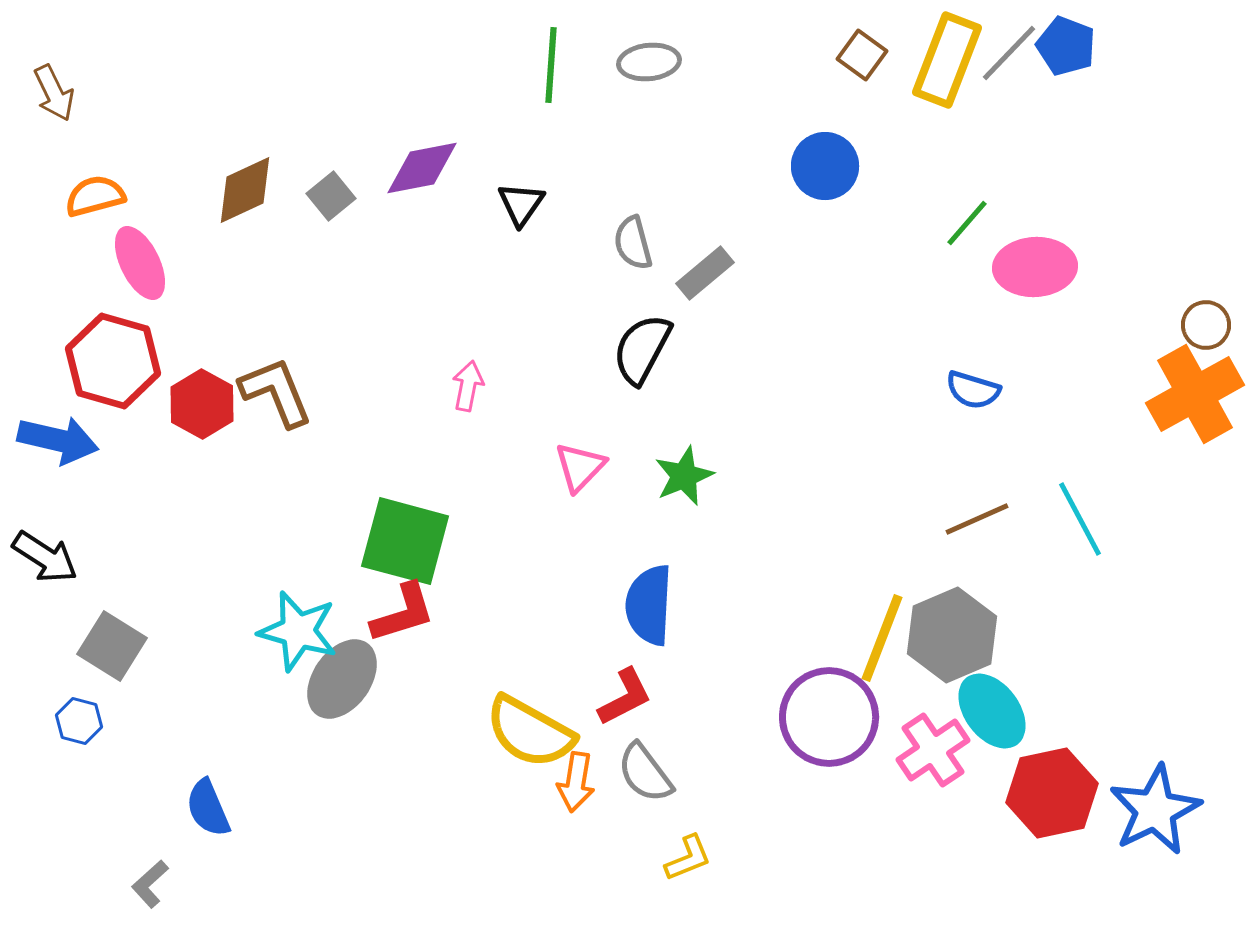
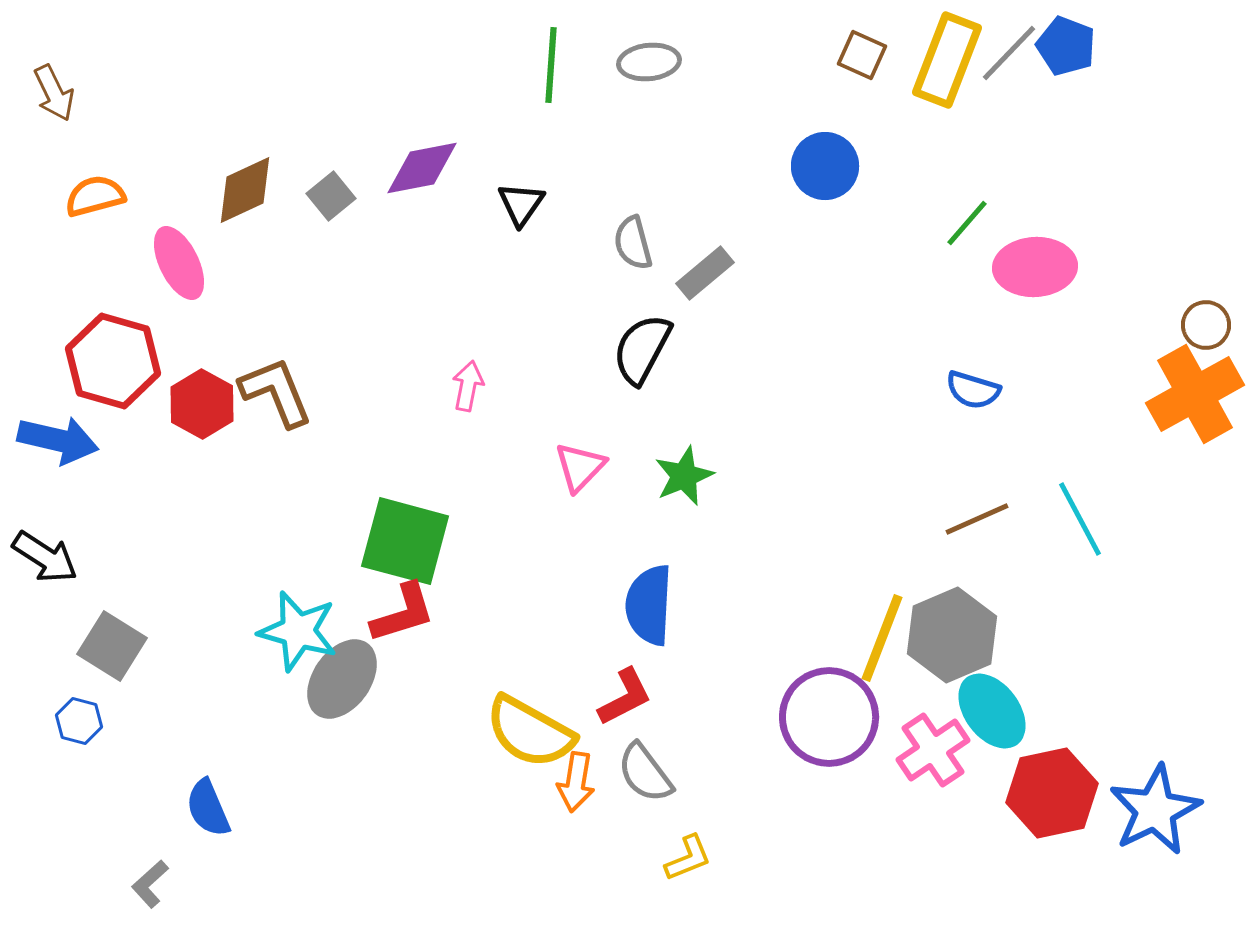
brown square at (862, 55): rotated 12 degrees counterclockwise
pink ellipse at (140, 263): moved 39 px right
